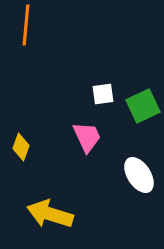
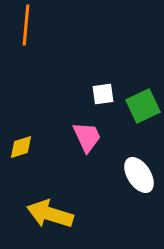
yellow diamond: rotated 52 degrees clockwise
